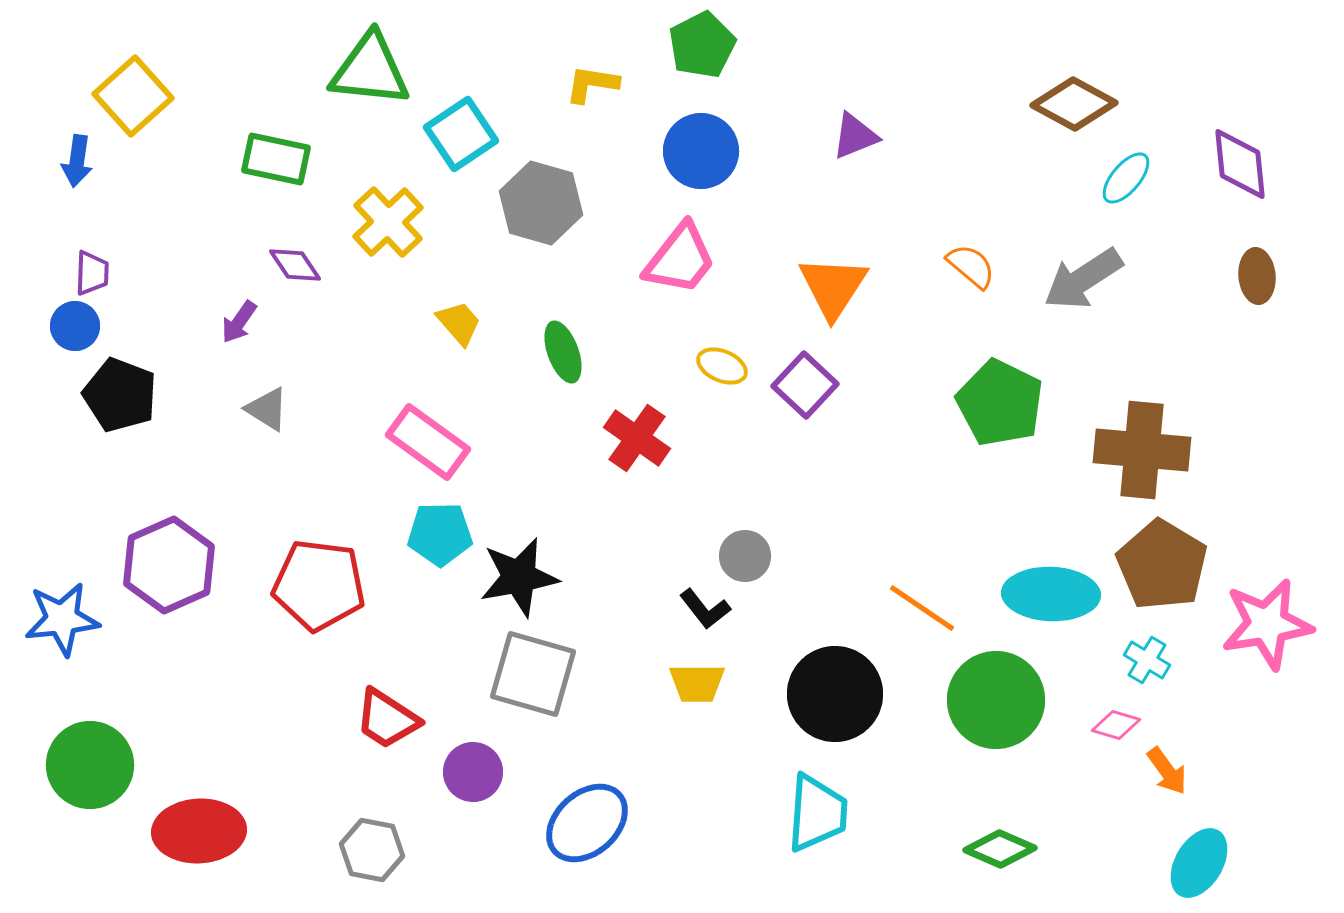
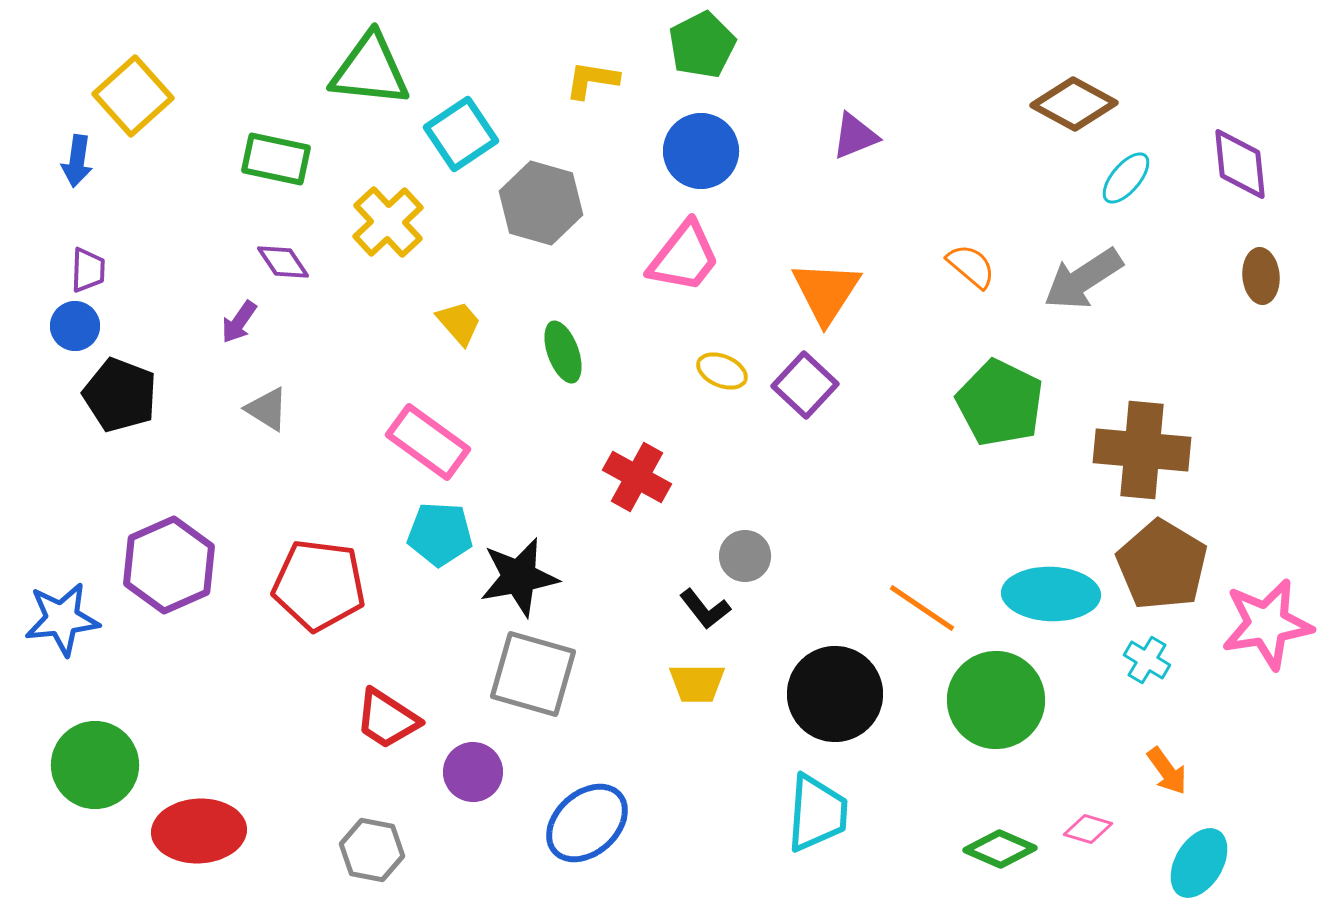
yellow L-shape at (592, 84): moved 4 px up
pink trapezoid at (680, 259): moved 4 px right, 2 px up
purple diamond at (295, 265): moved 12 px left, 3 px up
purple trapezoid at (92, 273): moved 4 px left, 3 px up
brown ellipse at (1257, 276): moved 4 px right
orange triangle at (833, 287): moved 7 px left, 5 px down
yellow ellipse at (722, 366): moved 5 px down
red cross at (637, 438): moved 39 px down; rotated 6 degrees counterclockwise
cyan pentagon at (440, 534): rotated 4 degrees clockwise
pink diamond at (1116, 725): moved 28 px left, 104 px down
green circle at (90, 765): moved 5 px right
